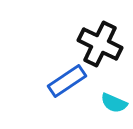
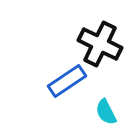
cyan semicircle: moved 8 px left, 9 px down; rotated 40 degrees clockwise
